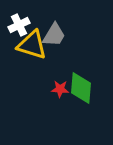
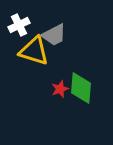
gray trapezoid: rotated 32 degrees clockwise
yellow triangle: moved 2 px right, 6 px down
red star: rotated 24 degrees counterclockwise
